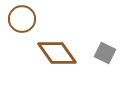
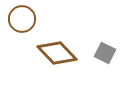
brown diamond: rotated 9 degrees counterclockwise
